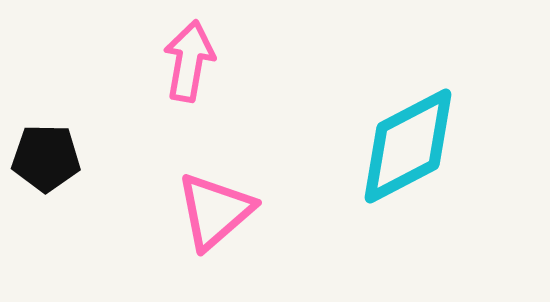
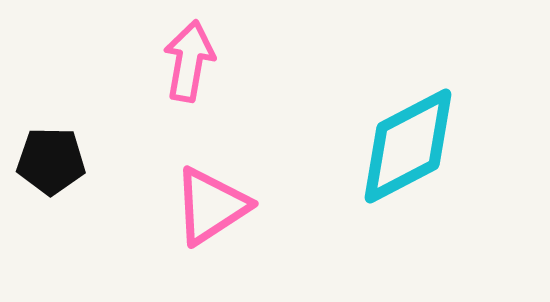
black pentagon: moved 5 px right, 3 px down
pink triangle: moved 4 px left, 5 px up; rotated 8 degrees clockwise
